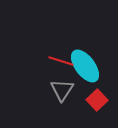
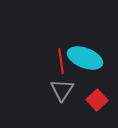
red line: rotated 65 degrees clockwise
cyan ellipse: moved 8 px up; rotated 32 degrees counterclockwise
